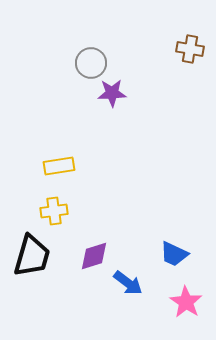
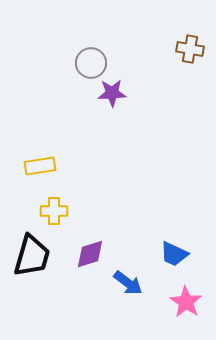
yellow rectangle: moved 19 px left
yellow cross: rotated 8 degrees clockwise
purple diamond: moved 4 px left, 2 px up
